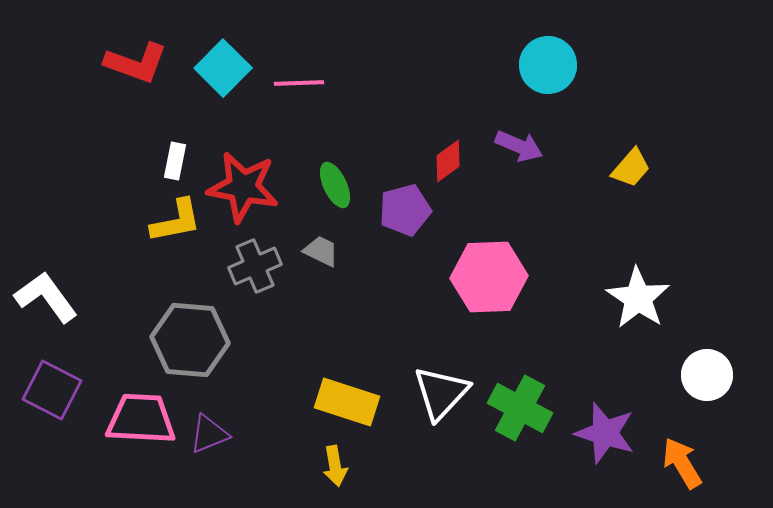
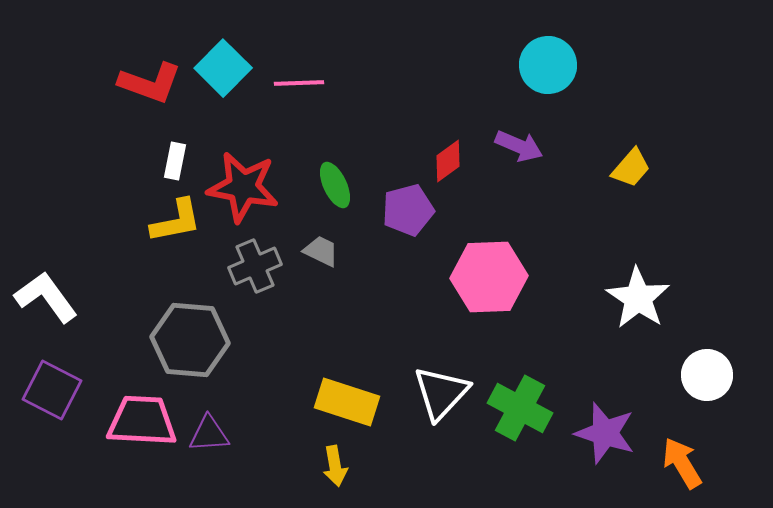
red L-shape: moved 14 px right, 20 px down
purple pentagon: moved 3 px right
pink trapezoid: moved 1 px right, 2 px down
purple triangle: rotated 18 degrees clockwise
